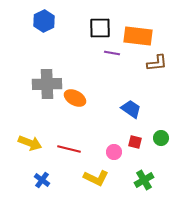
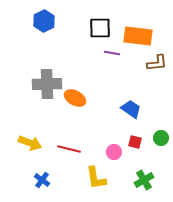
yellow L-shape: rotated 55 degrees clockwise
